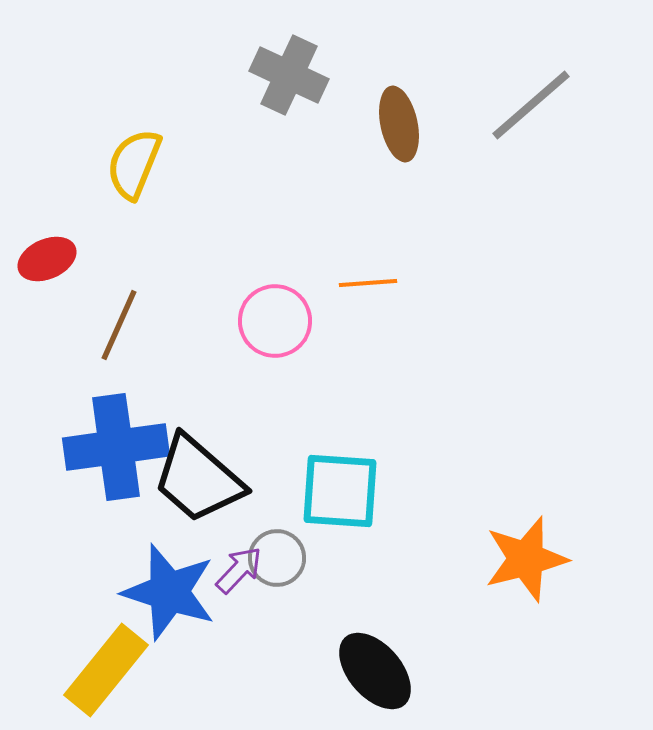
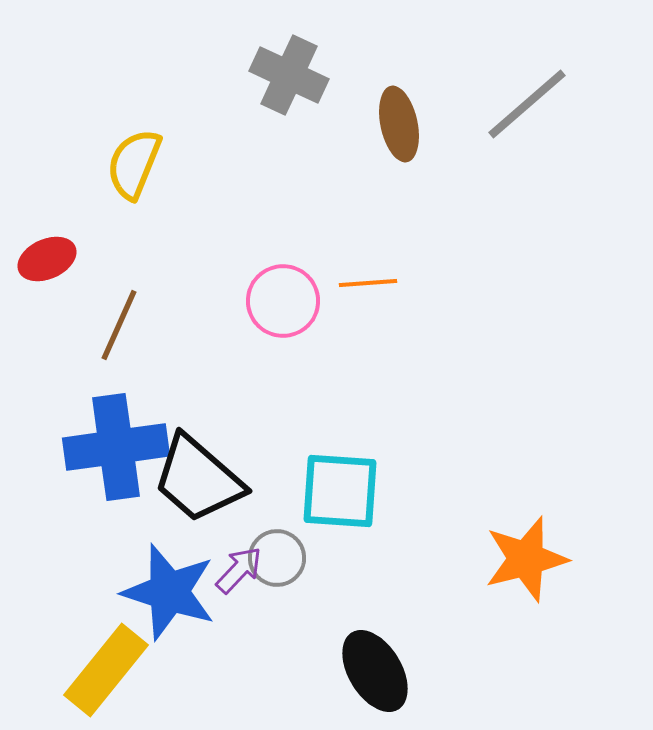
gray line: moved 4 px left, 1 px up
pink circle: moved 8 px right, 20 px up
black ellipse: rotated 10 degrees clockwise
